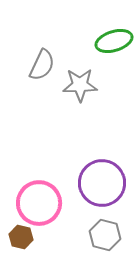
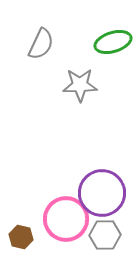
green ellipse: moved 1 px left, 1 px down
gray semicircle: moved 1 px left, 21 px up
purple circle: moved 10 px down
pink circle: moved 27 px right, 16 px down
gray hexagon: rotated 16 degrees counterclockwise
